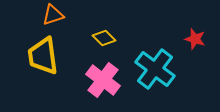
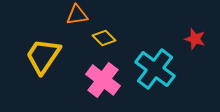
orange triangle: moved 24 px right; rotated 10 degrees clockwise
yellow trapezoid: rotated 42 degrees clockwise
